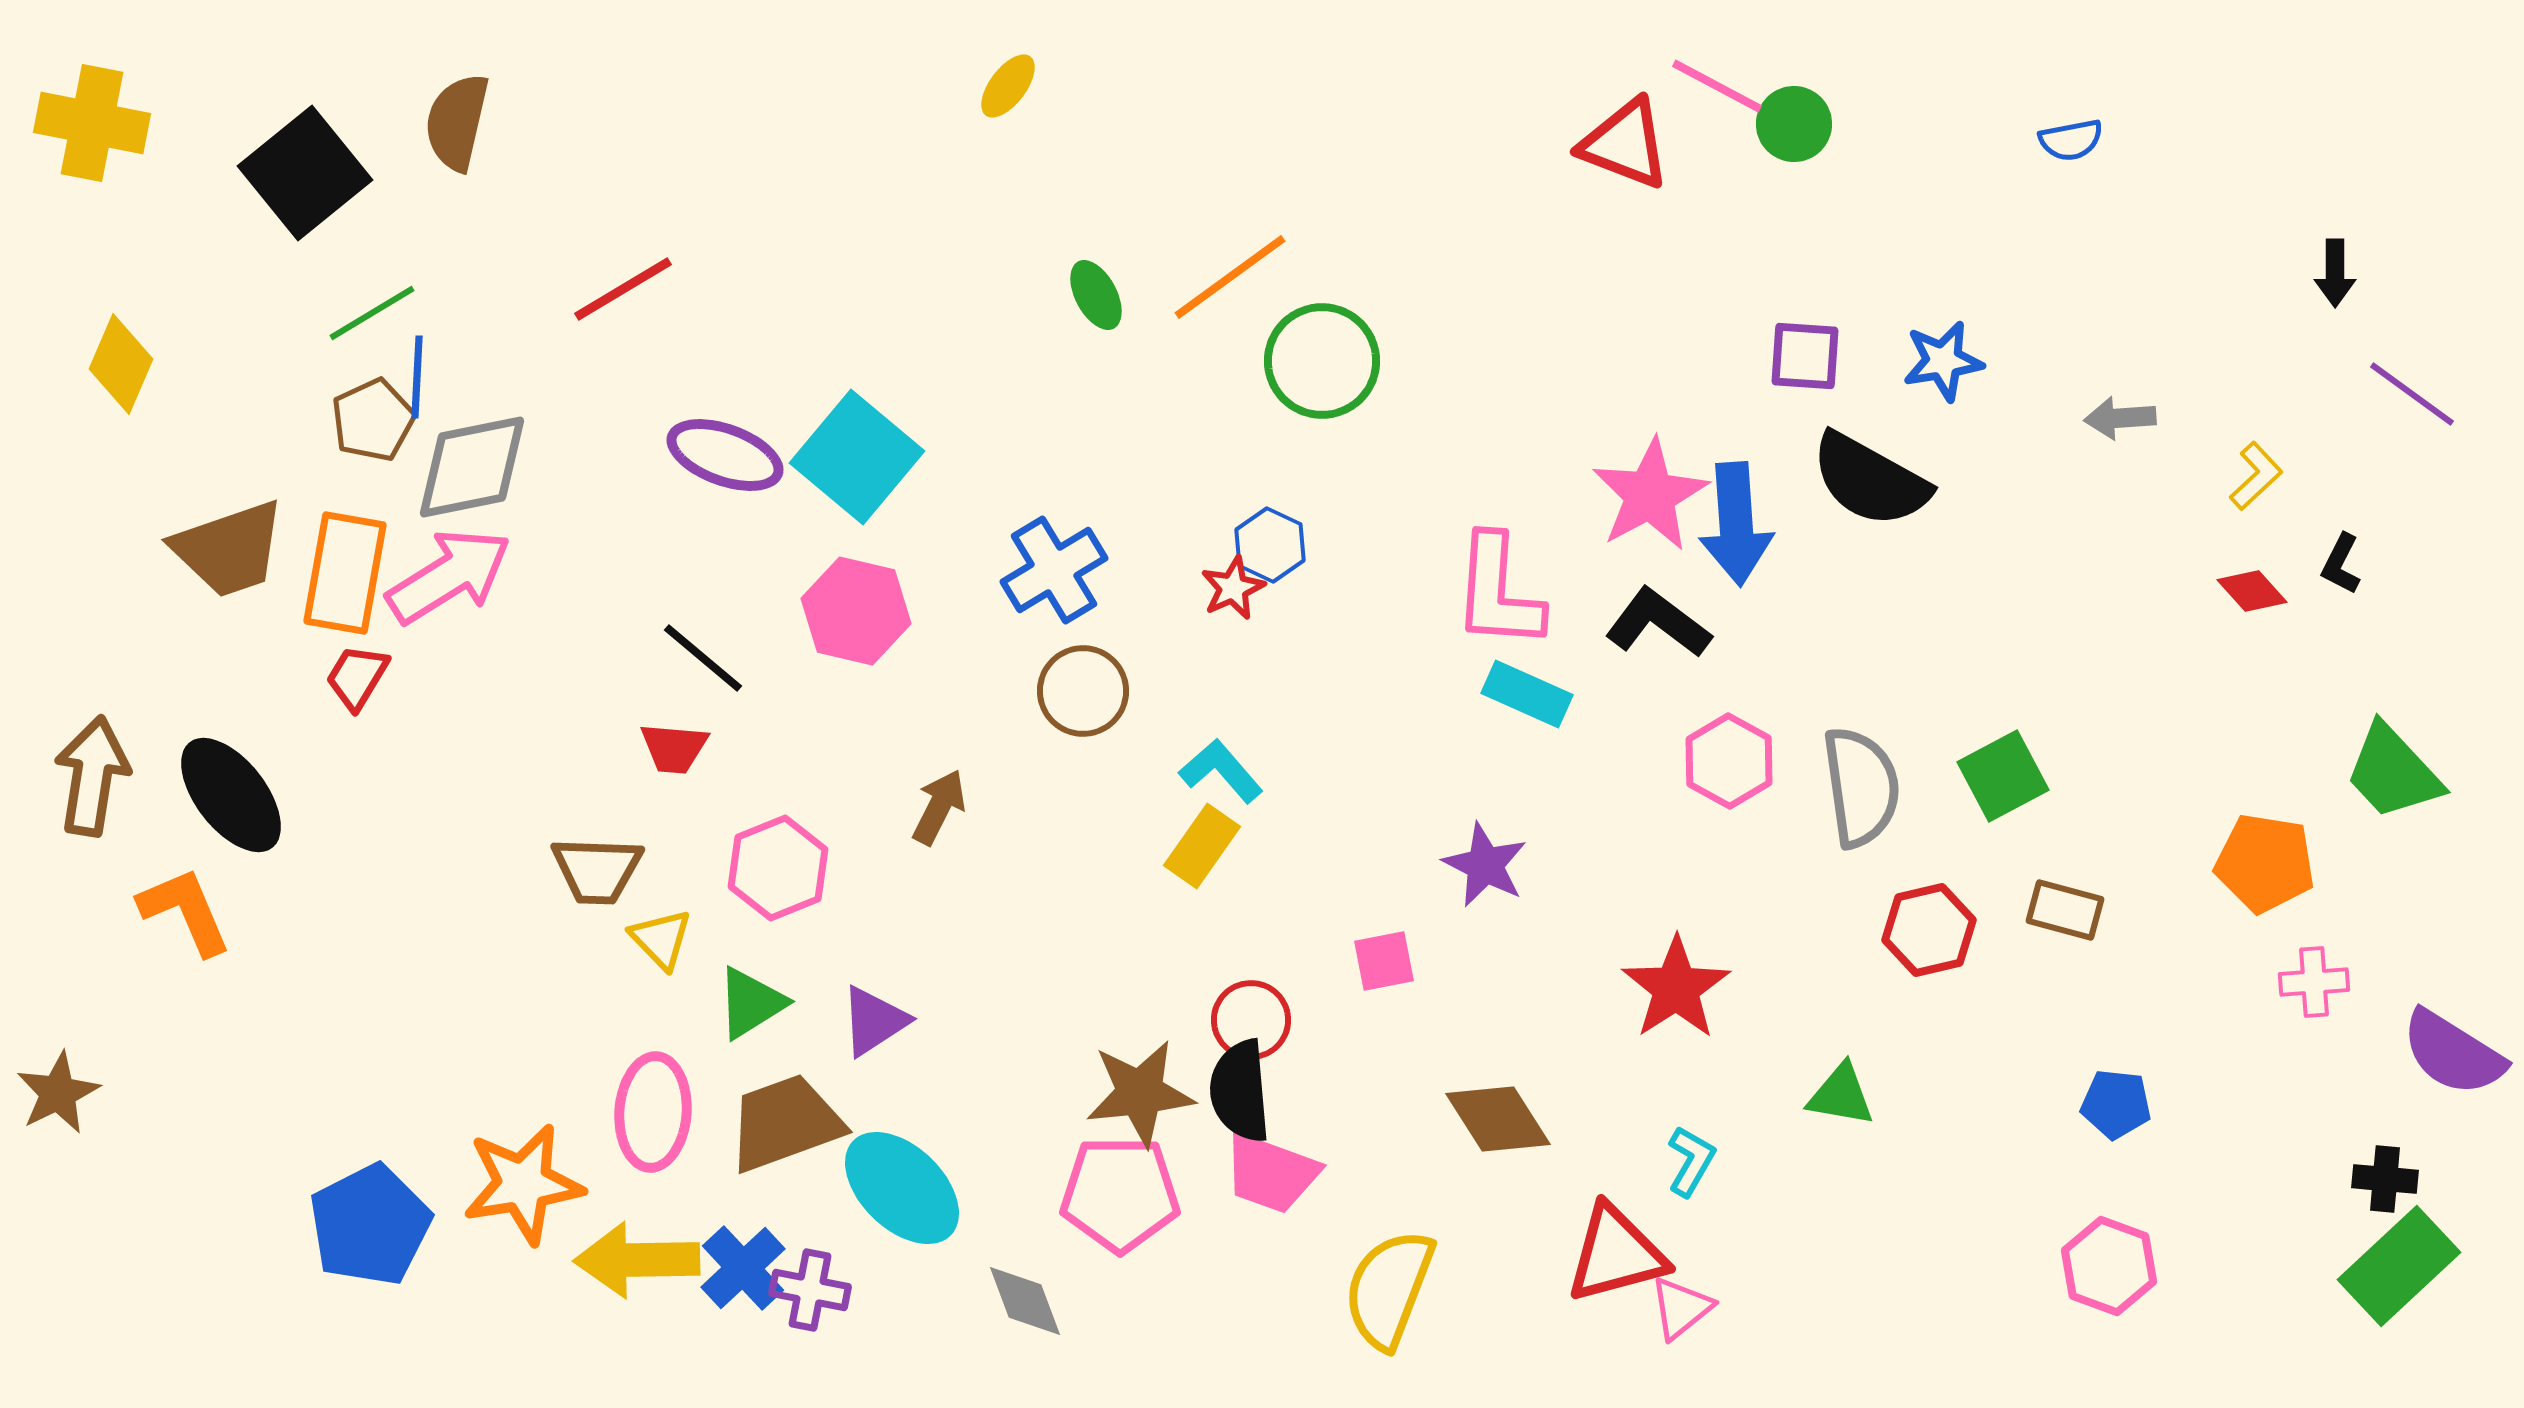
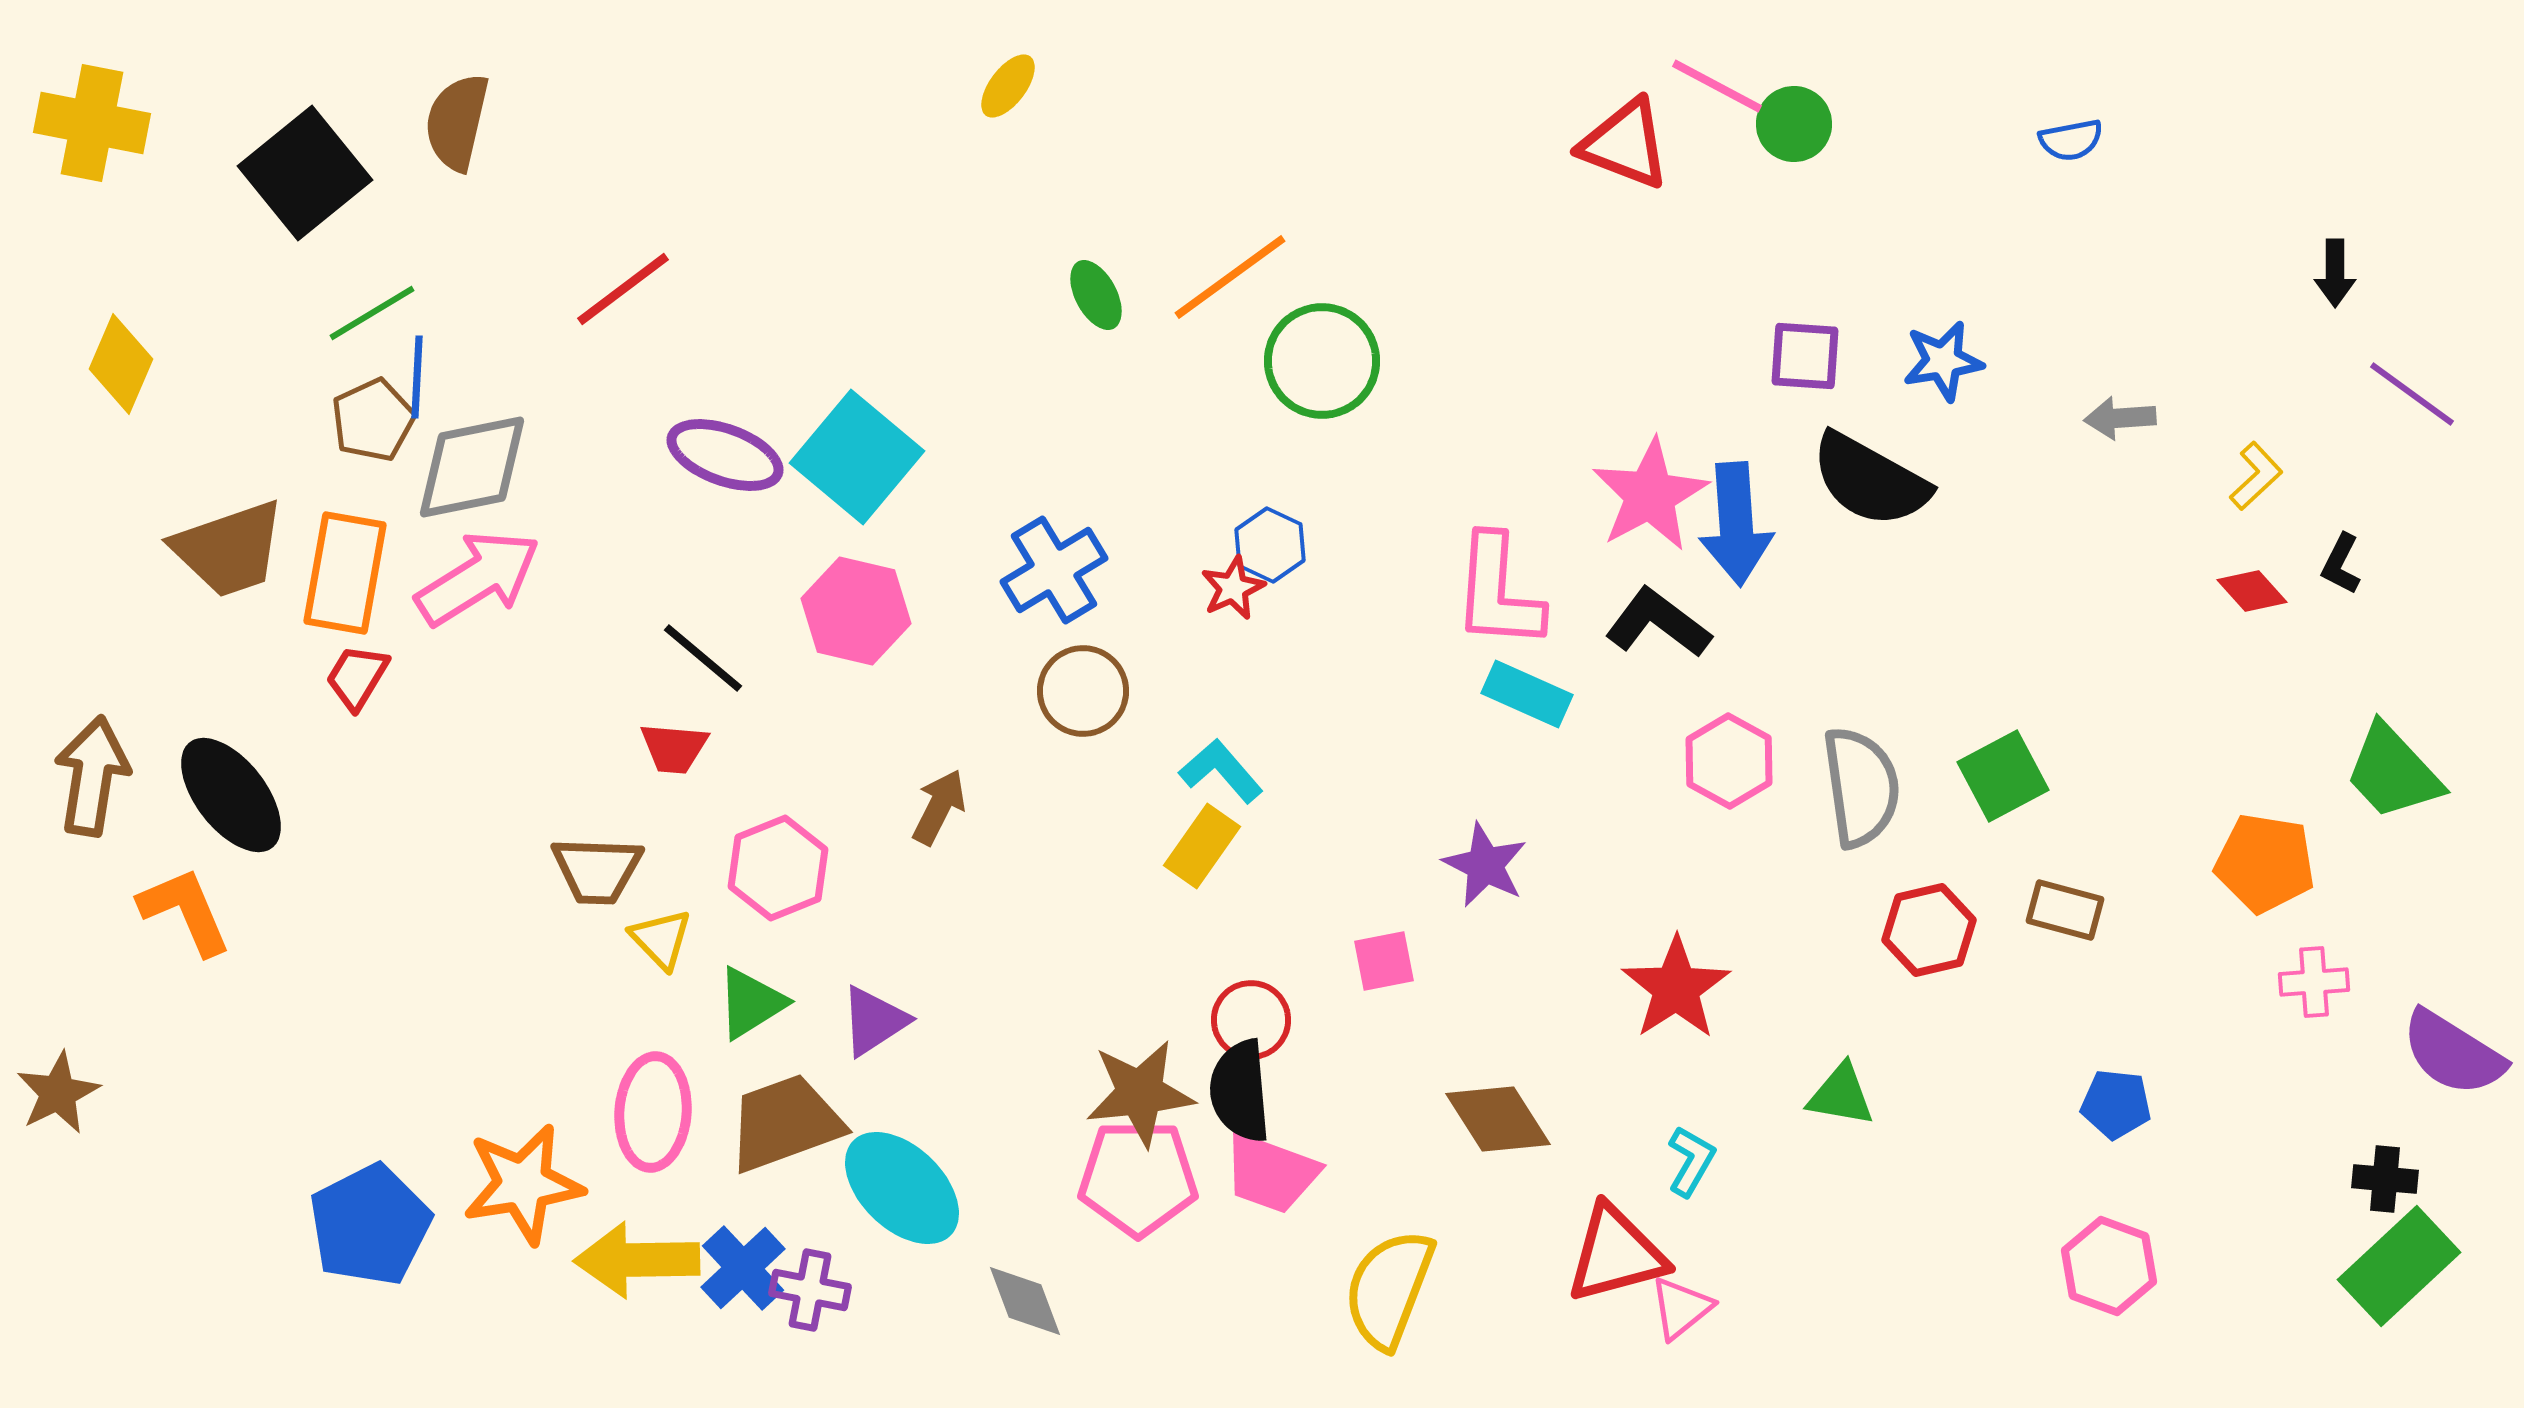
red line at (623, 289): rotated 6 degrees counterclockwise
pink arrow at (449, 576): moved 29 px right, 2 px down
pink pentagon at (1120, 1194): moved 18 px right, 16 px up
